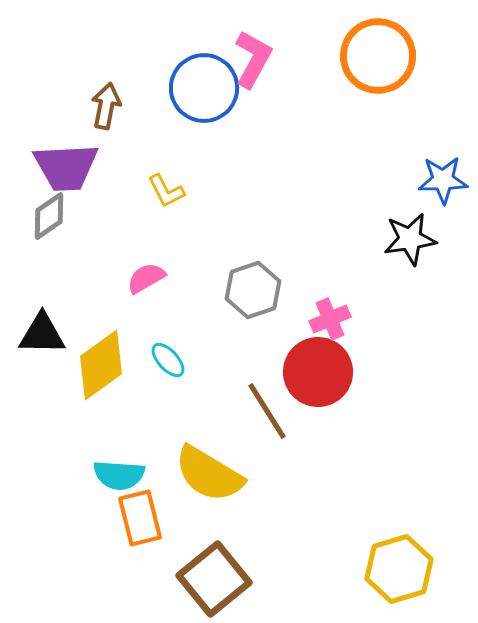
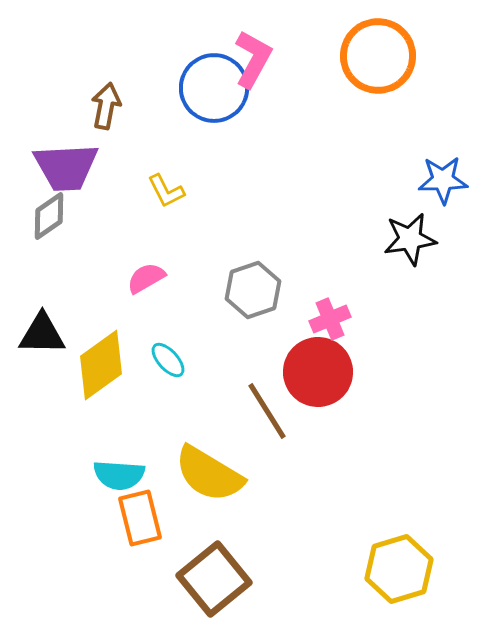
blue circle: moved 10 px right
